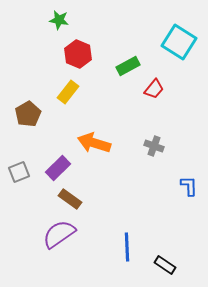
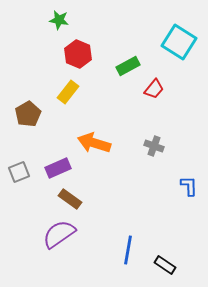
purple rectangle: rotated 20 degrees clockwise
blue line: moved 1 px right, 3 px down; rotated 12 degrees clockwise
